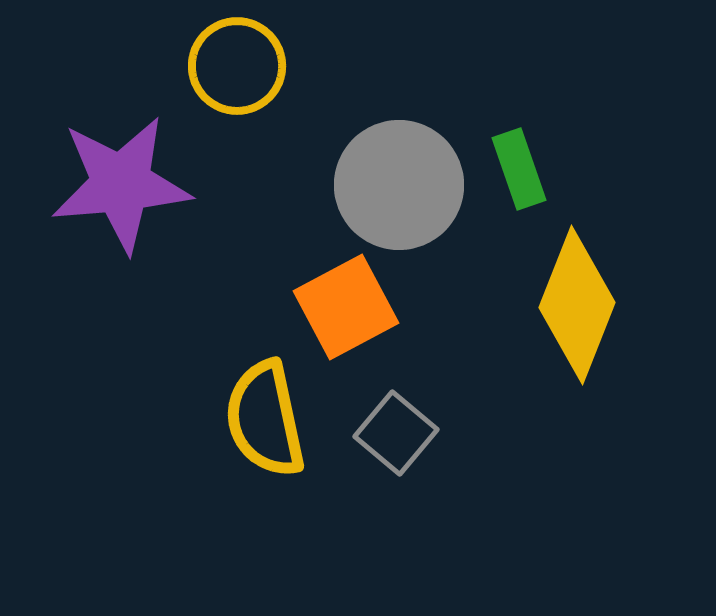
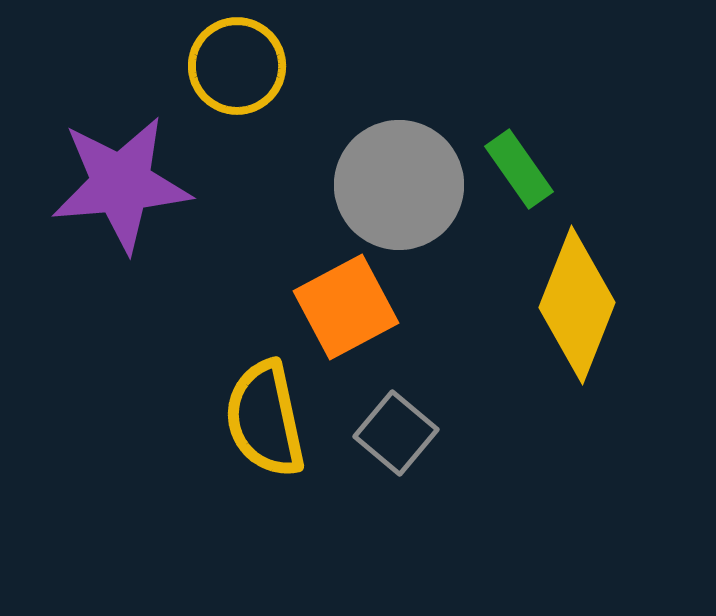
green rectangle: rotated 16 degrees counterclockwise
